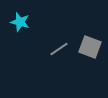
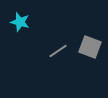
gray line: moved 1 px left, 2 px down
